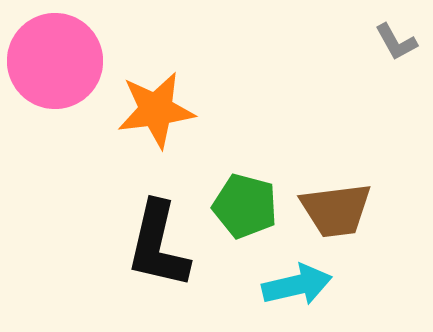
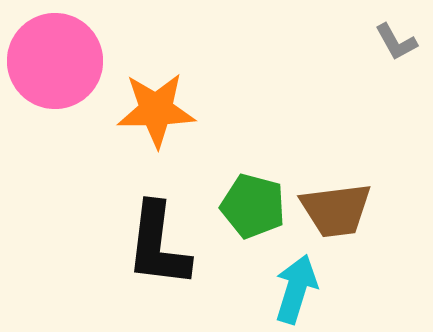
orange star: rotated 6 degrees clockwise
green pentagon: moved 8 px right
black L-shape: rotated 6 degrees counterclockwise
cyan arrow: moved 1 px left, 4 px down; rotated 60 degrees counterclockwise
